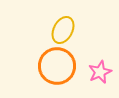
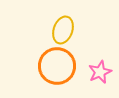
yellow ellipse: rotated 8 degrees counterclockwise
